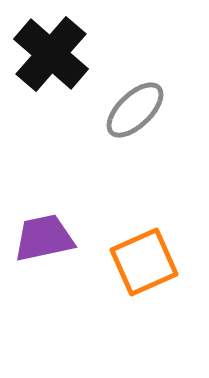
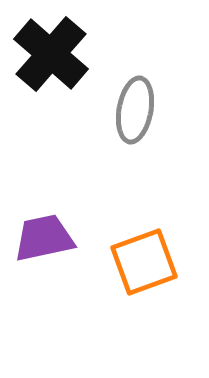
gray ellipse: rotated 36 degrees counterclockwise
orange square: rotated 4 degrees clockwise
